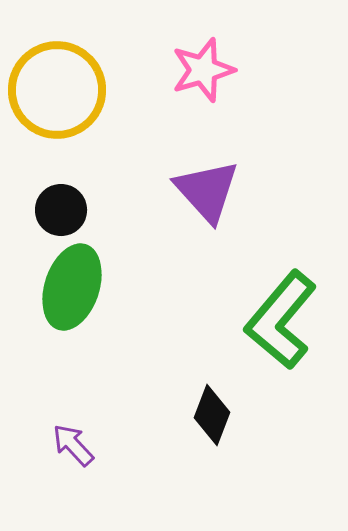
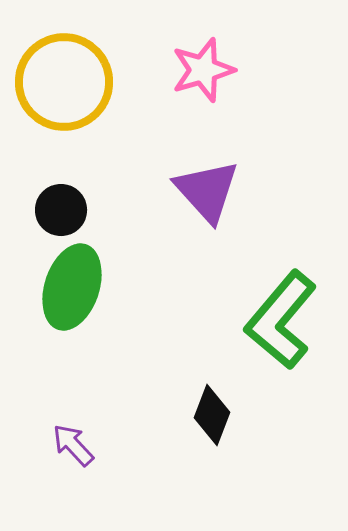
yellow circle: moved 7 px right, 8 px up
